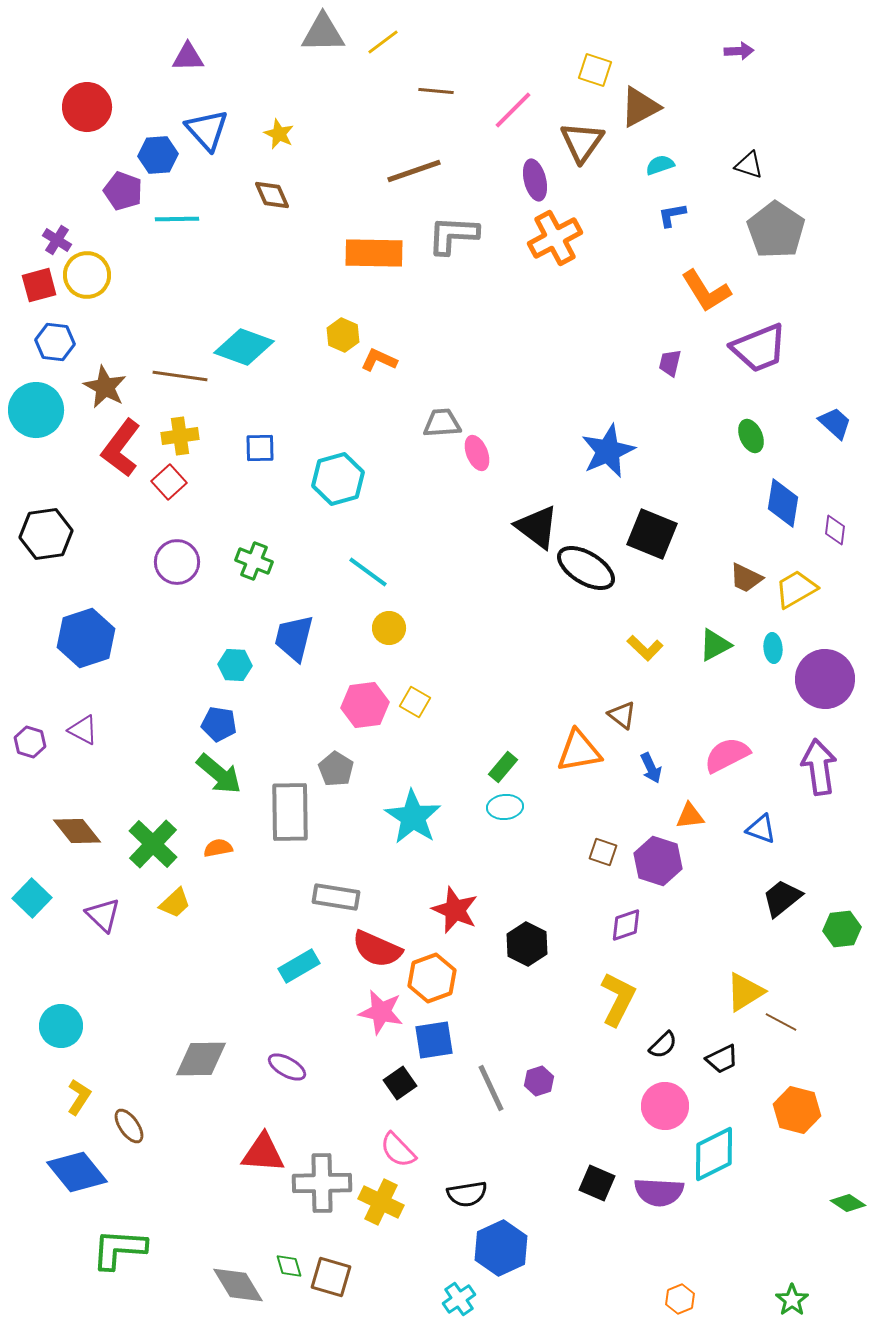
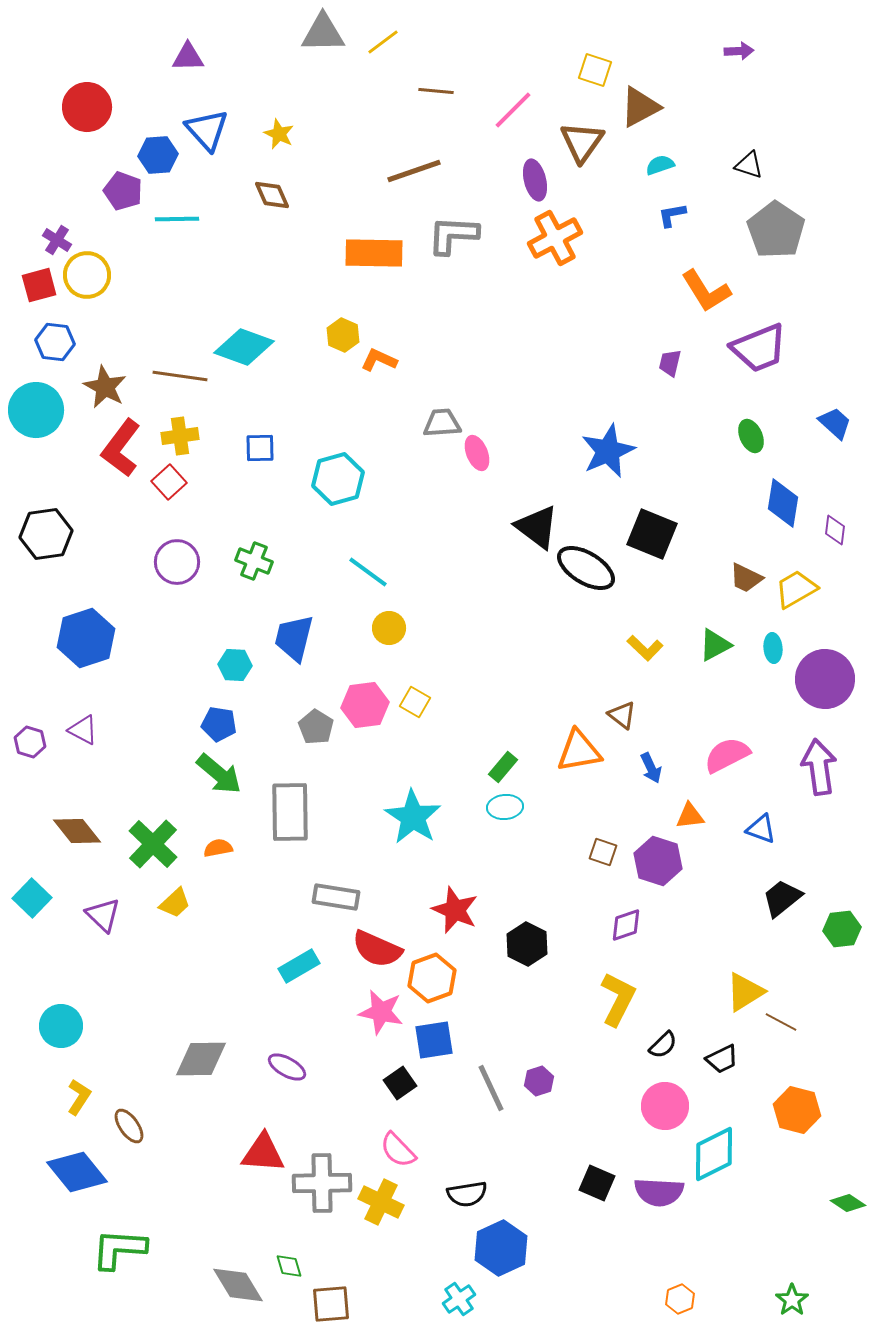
gray pentagon at (336, 769): moved 20 px left, 42 px up
brown square at (331, 1277): moved 27 px down; rotated 21 degrees counterclockwise
